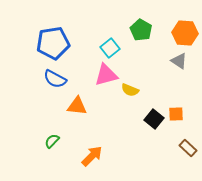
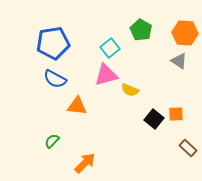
orange arrow: moved 7 px left, 7 px down
